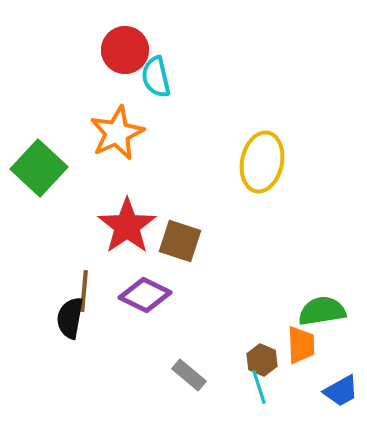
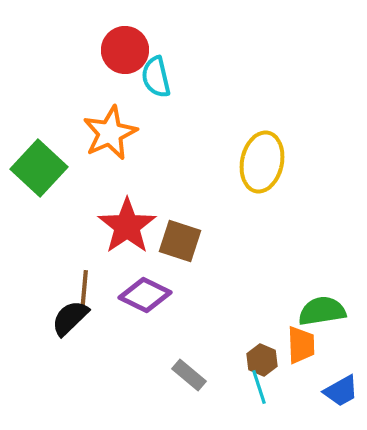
orange star: moved 7 px left
black semicircle: rotated 36 degrees clockwise
